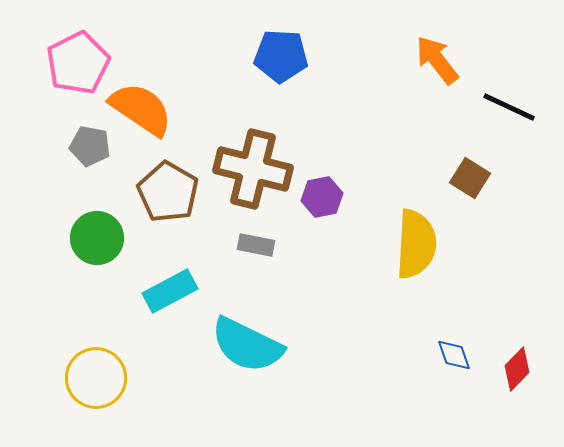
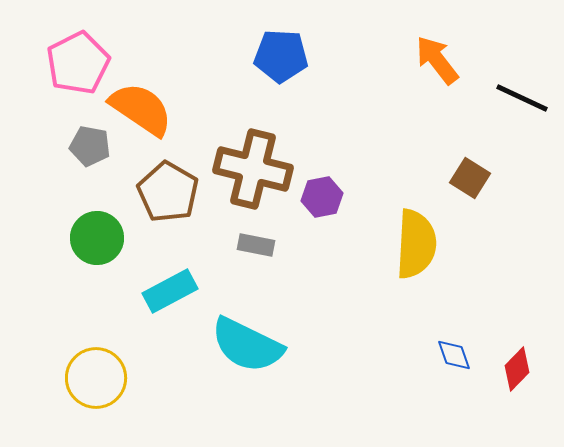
black line: moved 13 px right, 9 px up
